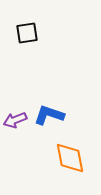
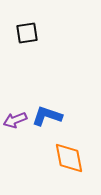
blue L-shape: moved 2 px left, 1 px down
orange diamond: moved 1 px left
